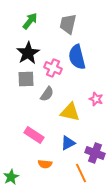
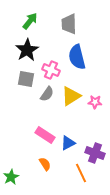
gray trapezoid: moved 1 px right; rotated 15 degrees counterclockwise
black star: moved 1 px left, 3 px up
pink cross: moved 2 px left, 2 px down
gray square: rotated 12 degrees clockwise
pink star: moved 1 px left, 3 px down; rotated 16 degrees counterclockwise
yellow triangle: moved 1 px right, 16 px up; rotated 45 degrees counterclockwise
pink rectangle: moved 11 px right
orange semicircle: rotated 128 degrees counterclockwise
